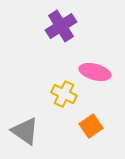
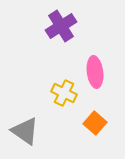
pink ellipse: rotated 68 degrees clockwise
yellow cross: moved 1 px up
orange square: moved 4 px right, 3 px up; rotated 15 degrees counterclockwise
